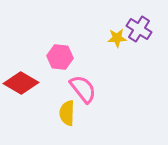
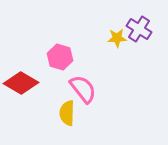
pink hexagon: rotated 10 degrees clockwise
